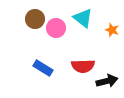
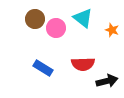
red semicircle: moved 2 px up
